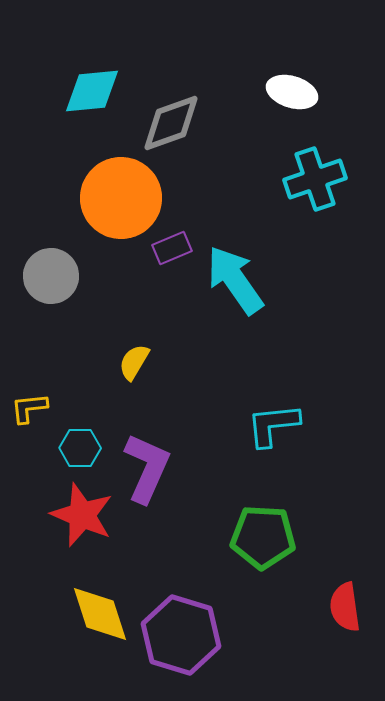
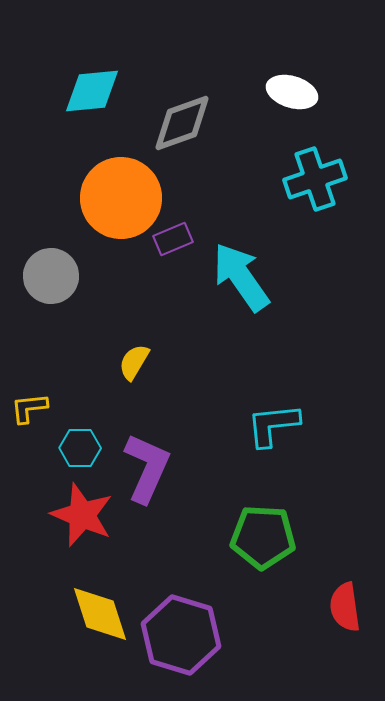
gray diamond: moved 11 px right
purple rectangle: moved 1 px right, 9 px up
cyan arrow: moved 6 px right, 3 px up
